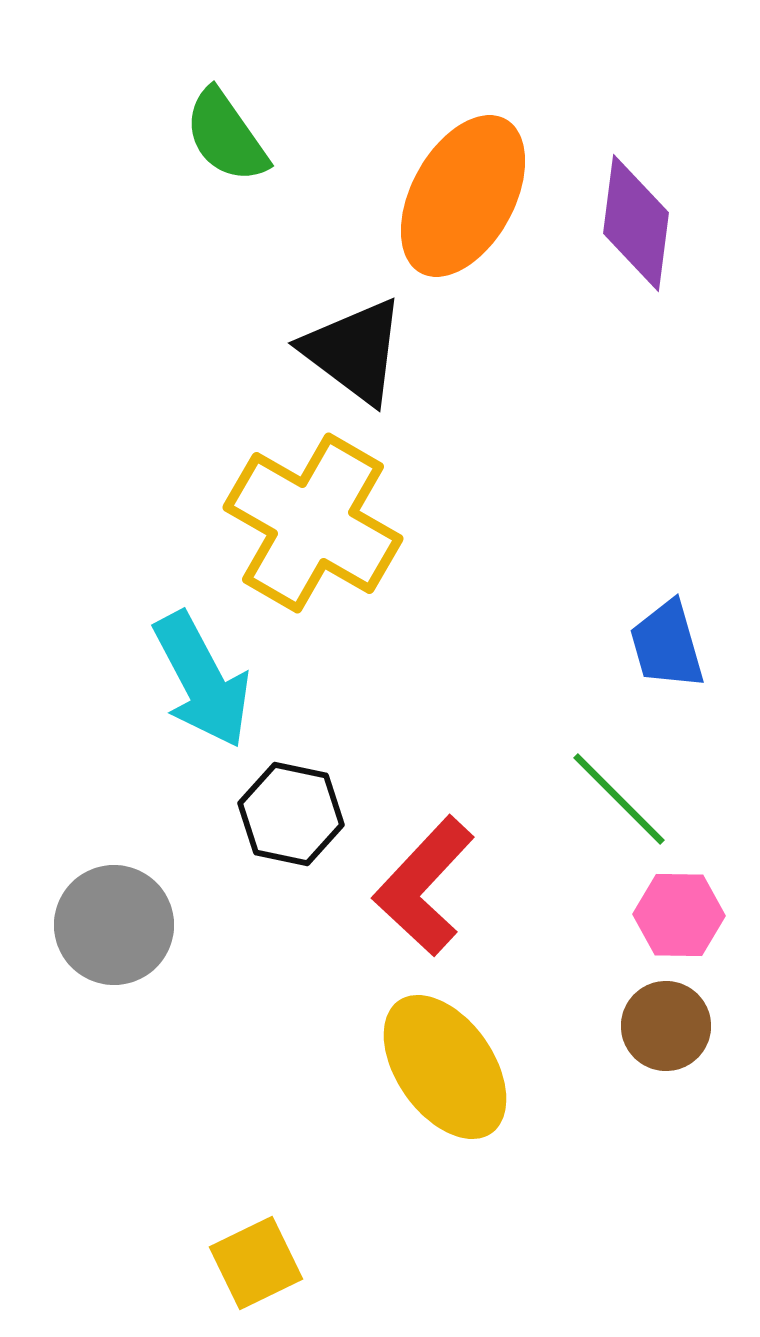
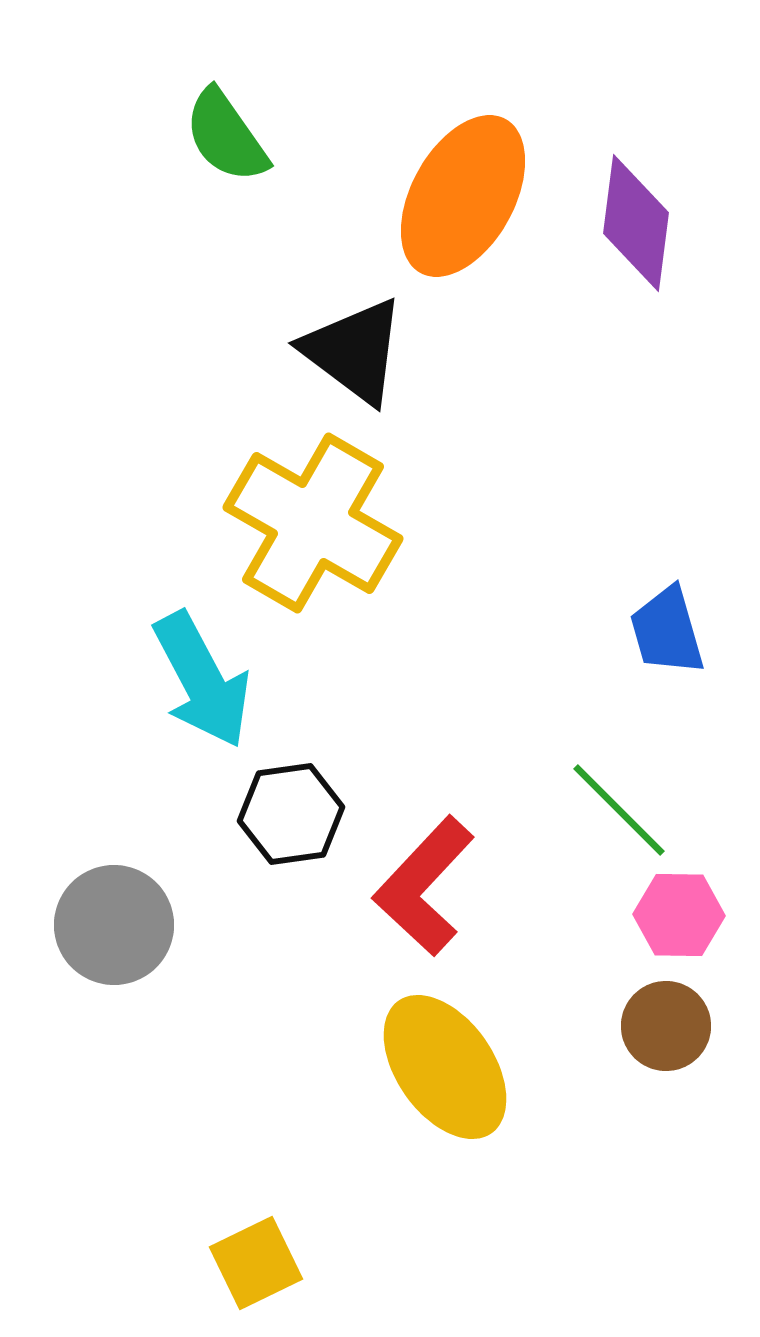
blue trapezoid: moved 14 px up
green line: moved 11 px down
black hexagon: rotated 20 degrees counterclockwise
